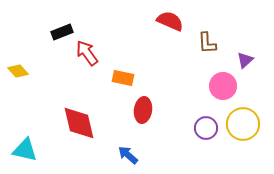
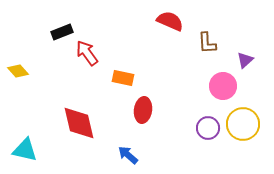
purple circle: moved 2 px right
